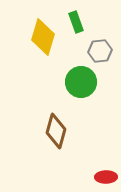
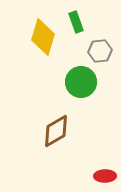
brown diamond: rotated 44 degrees clockwise
red ellipse: moved 1 px left, 1 px up
